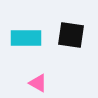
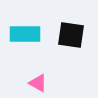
cyan rectangle: moved 1 px left, 4 px up
